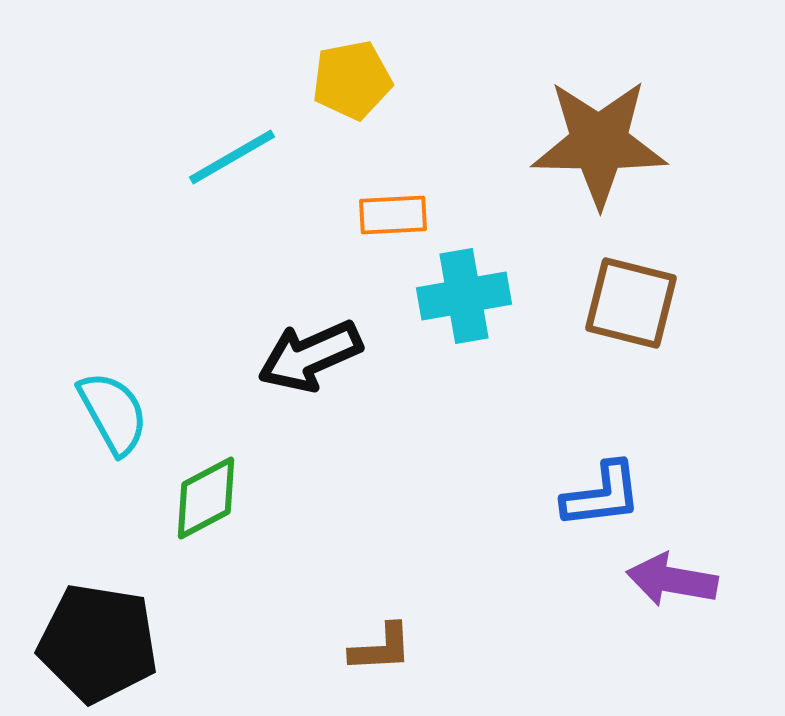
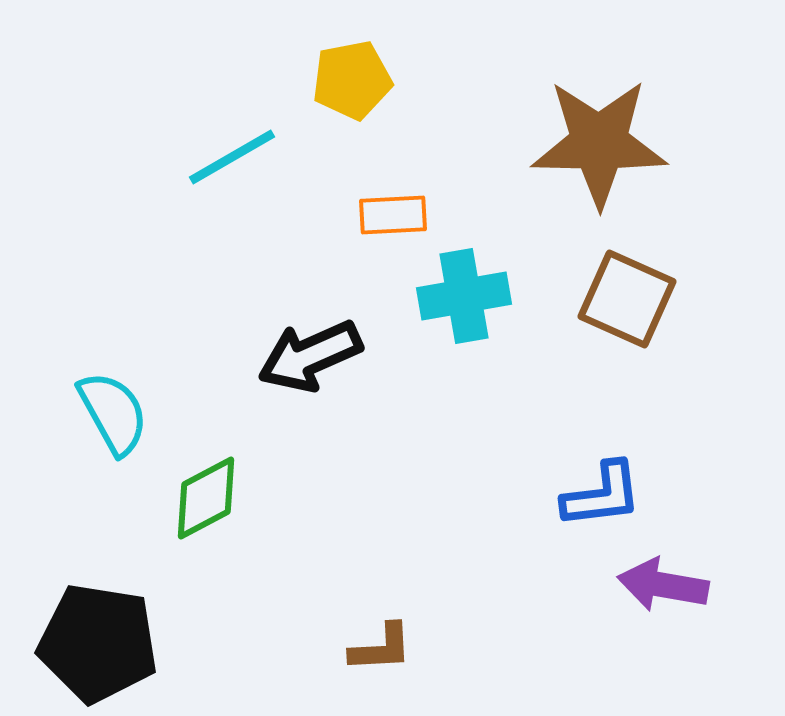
brown square: moved 4 px left, 4 px up; rotated 10 degrees clockwise
purple arrow: moved 9 px left, 5 px down
